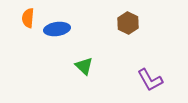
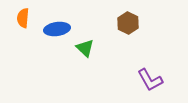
orange semicircle: moved 5 px left
green triangle: moved 1 px right, 18 px up
